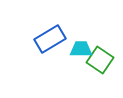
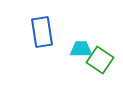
blue rectangle: moved 8 px left, 7 px up; rotated 68 degrees counterclockwise
